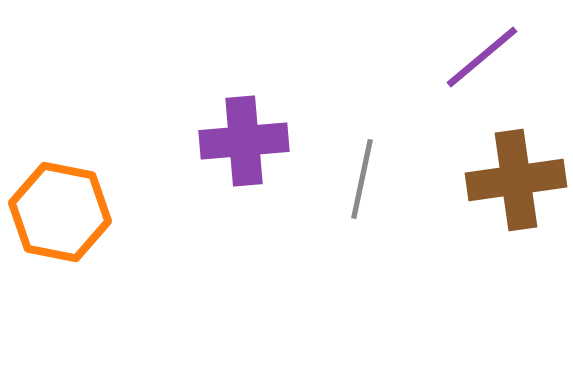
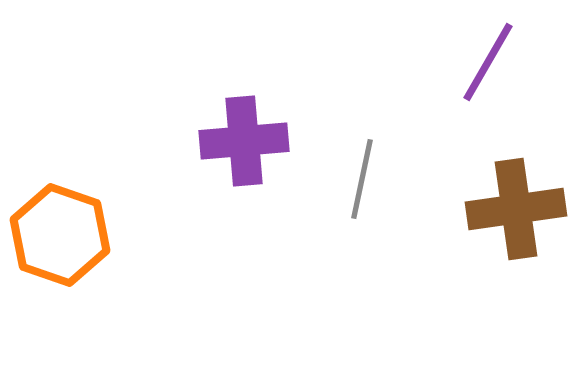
purple line: moved 6 px right, 5 px down; rotated 20 degrees counterclockwise
brown cross: moved 29 px down
orange hexagon: moved 23 px down; rotated 8 degrees clockwise
